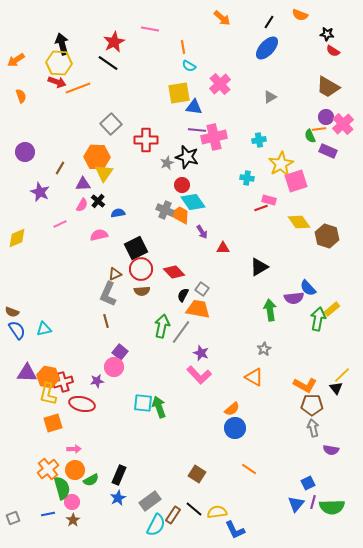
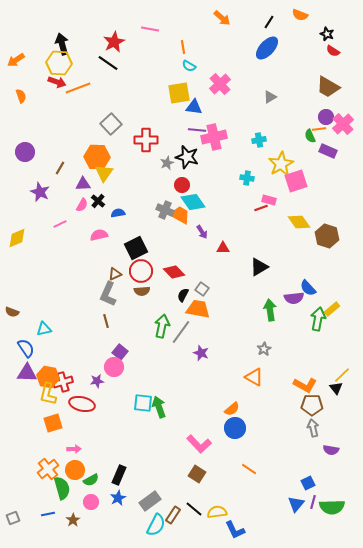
black star at (327, 34): rotated 16 degrees clockwise
red circle at (141, 269): moved 2 px down
blue semicircle at (17, 330): moved 9 px right, 18 px down
pink L-shape at (199, 375): moved 69 px down
pink circle at (72, 502): moved 19 px right
